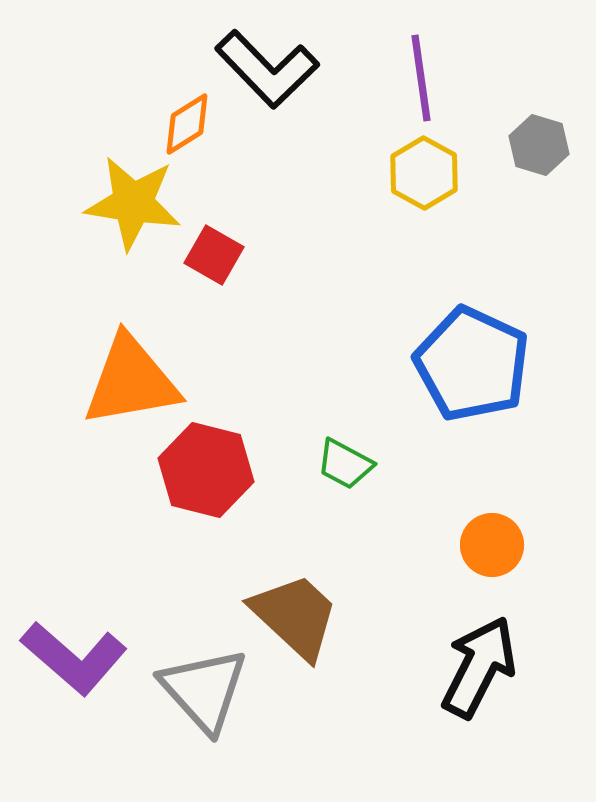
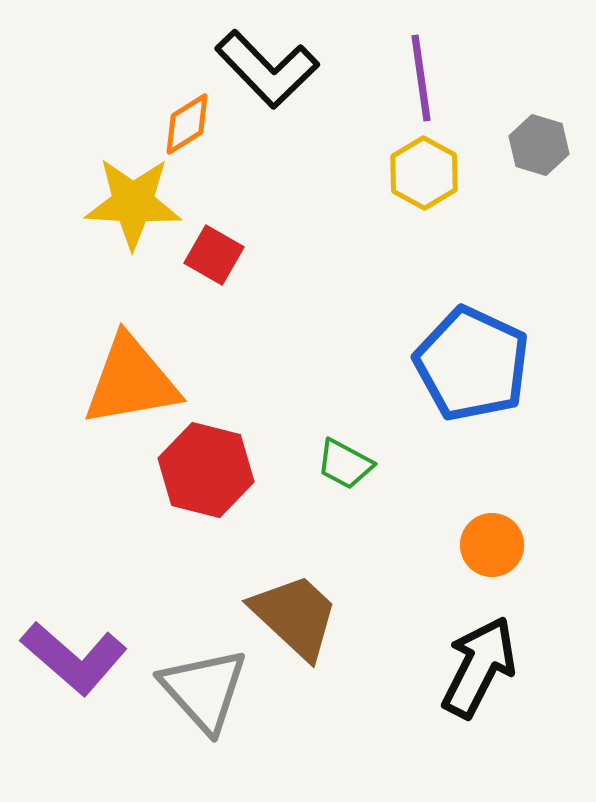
yellow star: rotated 6 degrees counterclockwise
